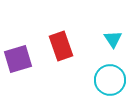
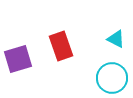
cyan triangle: moved 3 px right; rotated 30 degrees counterclockwise
cyan circle: moved 2 px right, 2 px up
